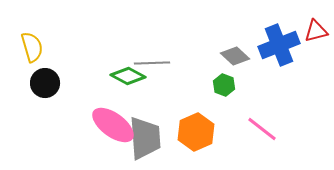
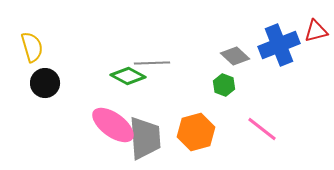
orange hexagon: rotated 9 degrees clockwise
